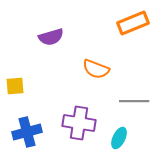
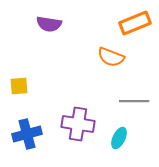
orange rectangle: moved 2 px right
purple semicircle: moved 2 px left, 13 px up; rotated 25 degrees clockwise
orange semicircle: moved 15 px right, 12 px up
yellow square: moved 4 px right
purple cross: moved 1 px left, 1 px down
blue cross: moved 2 px down
